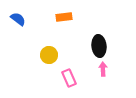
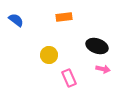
blue semicircle: moved 2 px left, 1 px down
black ellipse: moved 2 px left; rotated 65 degrees counterclockwise
pink arrow: rotated 104 degrees clockwise
